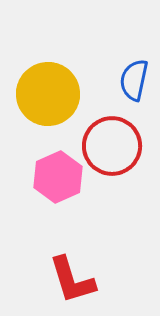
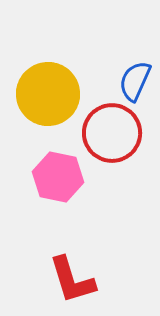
blue semicircle: moved 1 px right, 1 px down; rotated 12 degrees clockwise
red circle: moved 13 px up
pink hexagon: rotated 24 degrees counterclockwise
